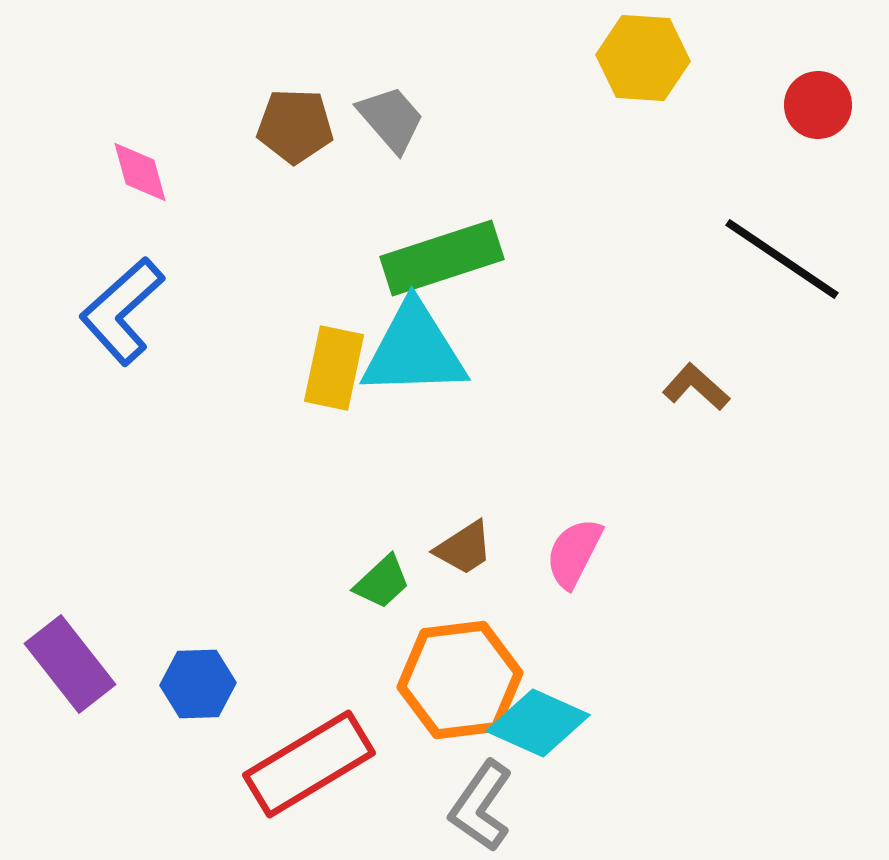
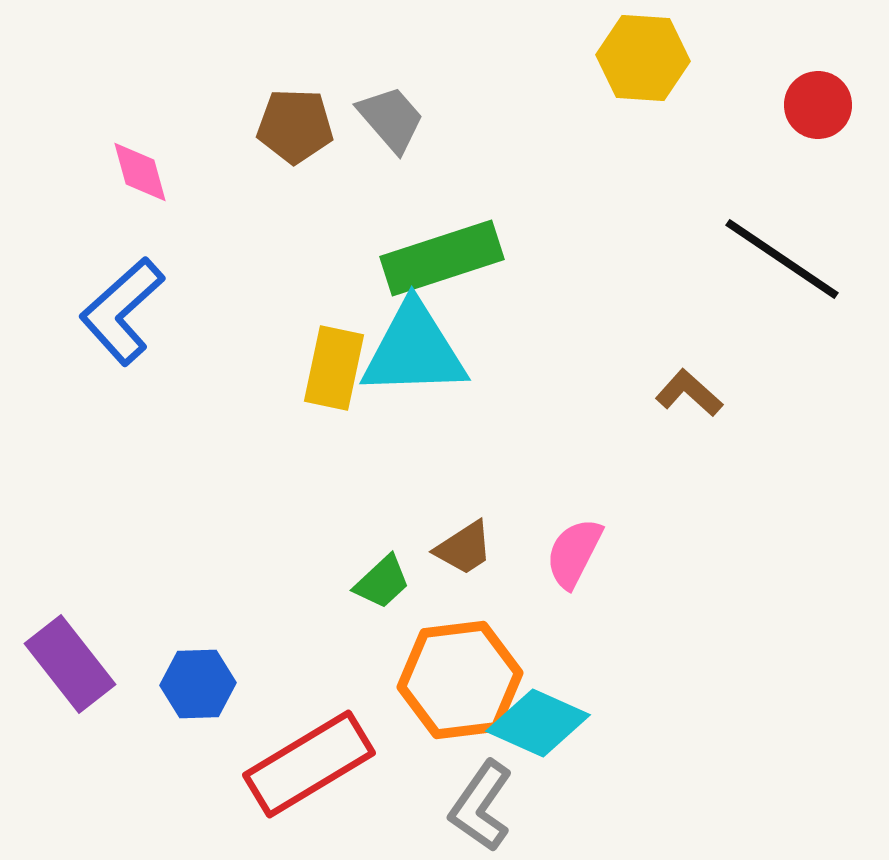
brown L-shape: moved 7 px left, 6 px down
